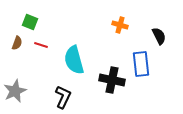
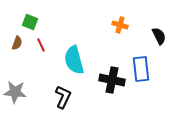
red line: rotated 48 degrees clockwise
blue rectangle: moved 5 px down
gray star: moved 1 px down; rotated 30 degrees clockwise
